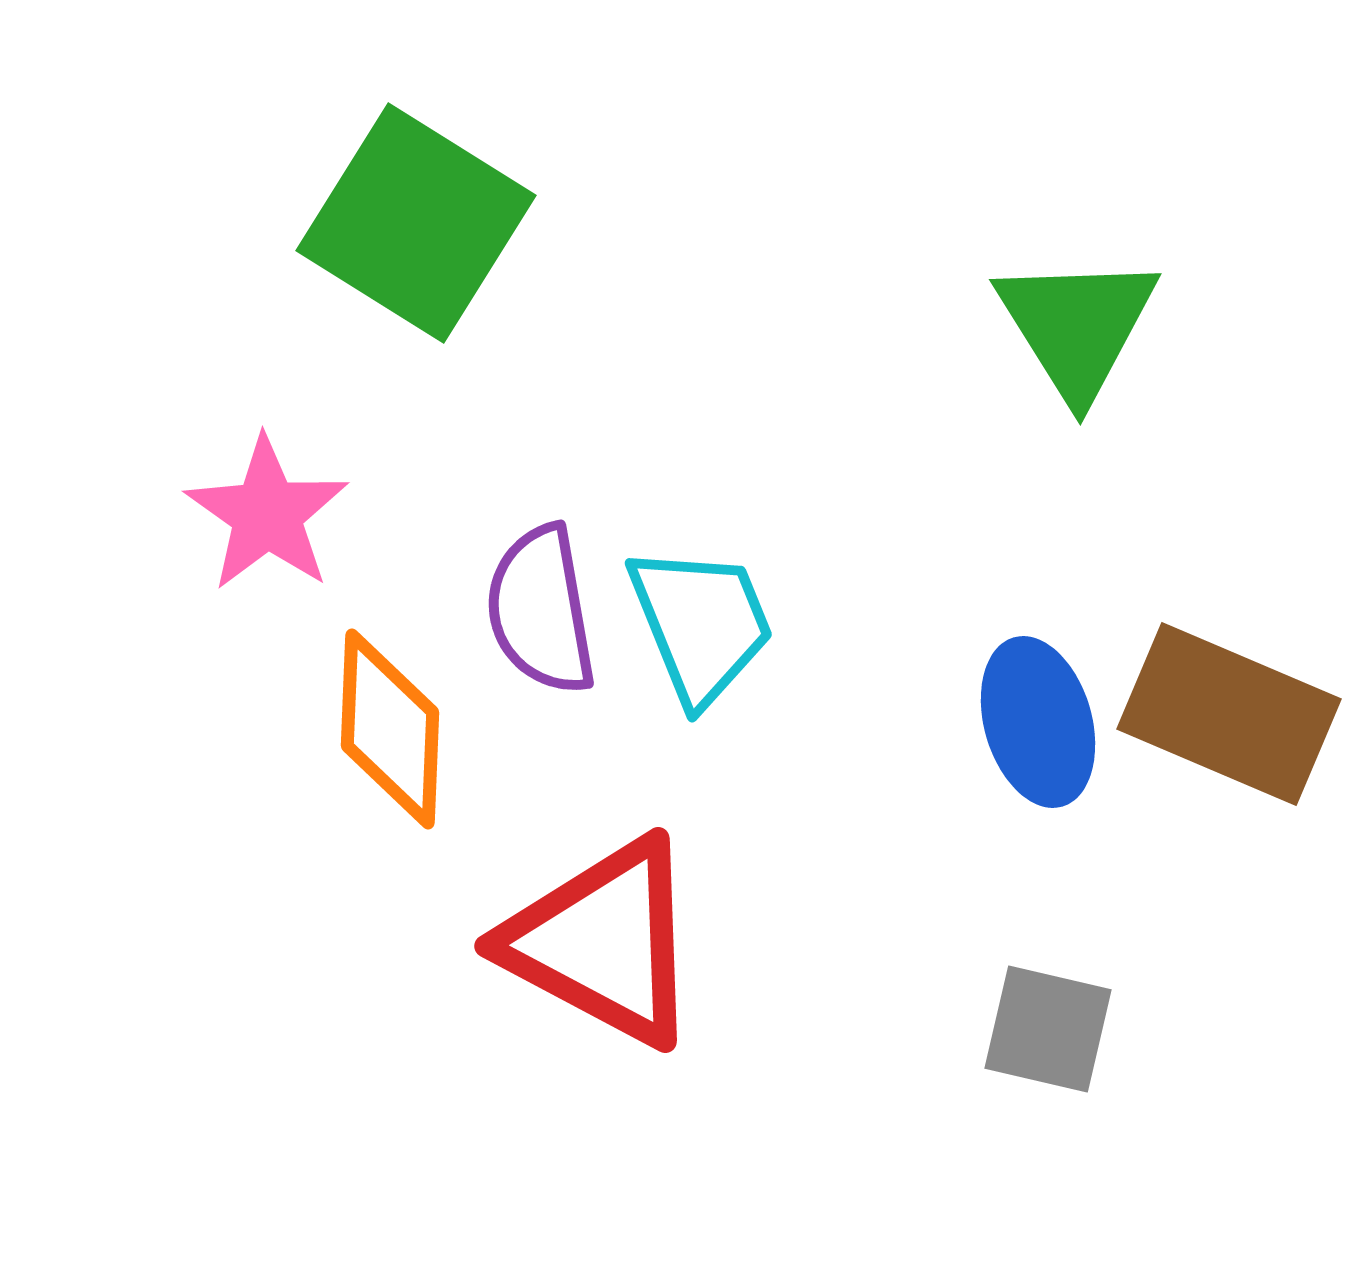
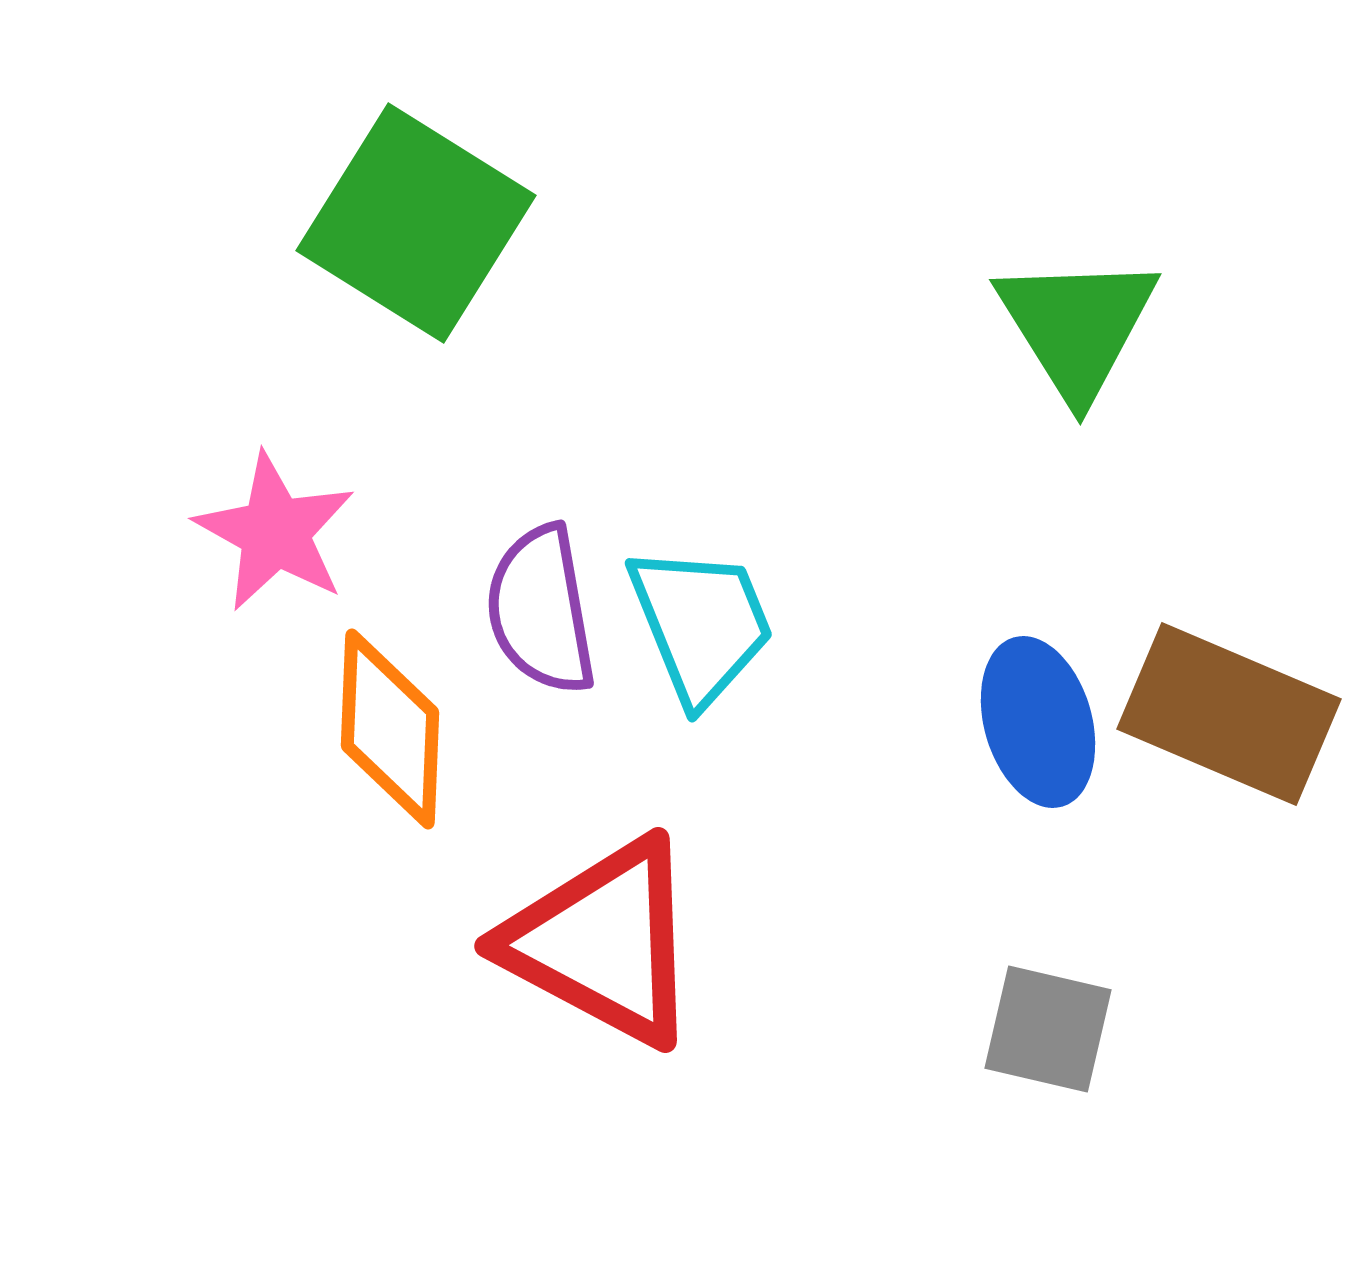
pink star: moved 8 px right, 18 px down; rotated 6 degrees counterclockwise
